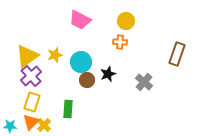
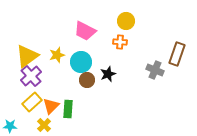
pink trapezoid: moved 5 px right, 11 px down
yellow star: moved 2 px right
gray cross: moved 11 px right, 12 px up; rotated 18 degrees counterclockwise
yellow rectangle: rotated 30 degrees clockwise
orange triangle: moved 20 px right, 16 px up
